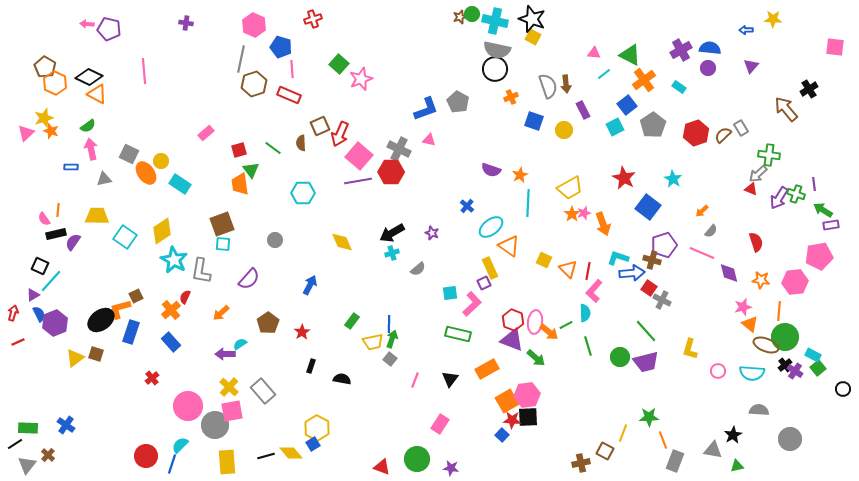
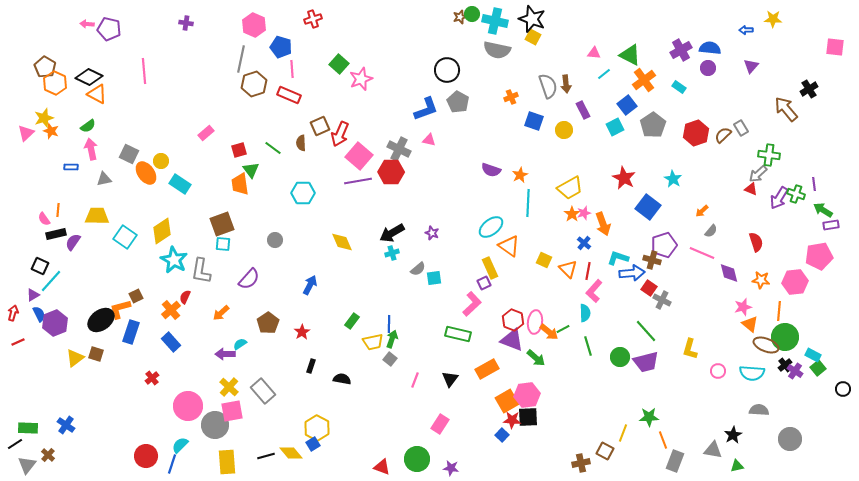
black circle at (495, 69): moved 48 px left, 1 px down
blue cross at (467, 206): moved 117 px right, 37 px down
cyan square at (450, 293): moved 16 px left, 15 px up
green line at (566, 325): moved 3 px left, 4 px down
